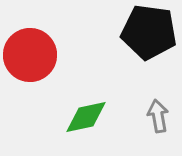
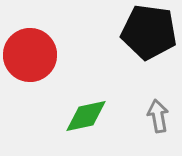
green diamond: moved 1 px up
